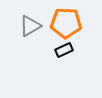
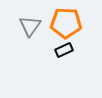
gray triangle: rotated 25 degrees counterclockwise
